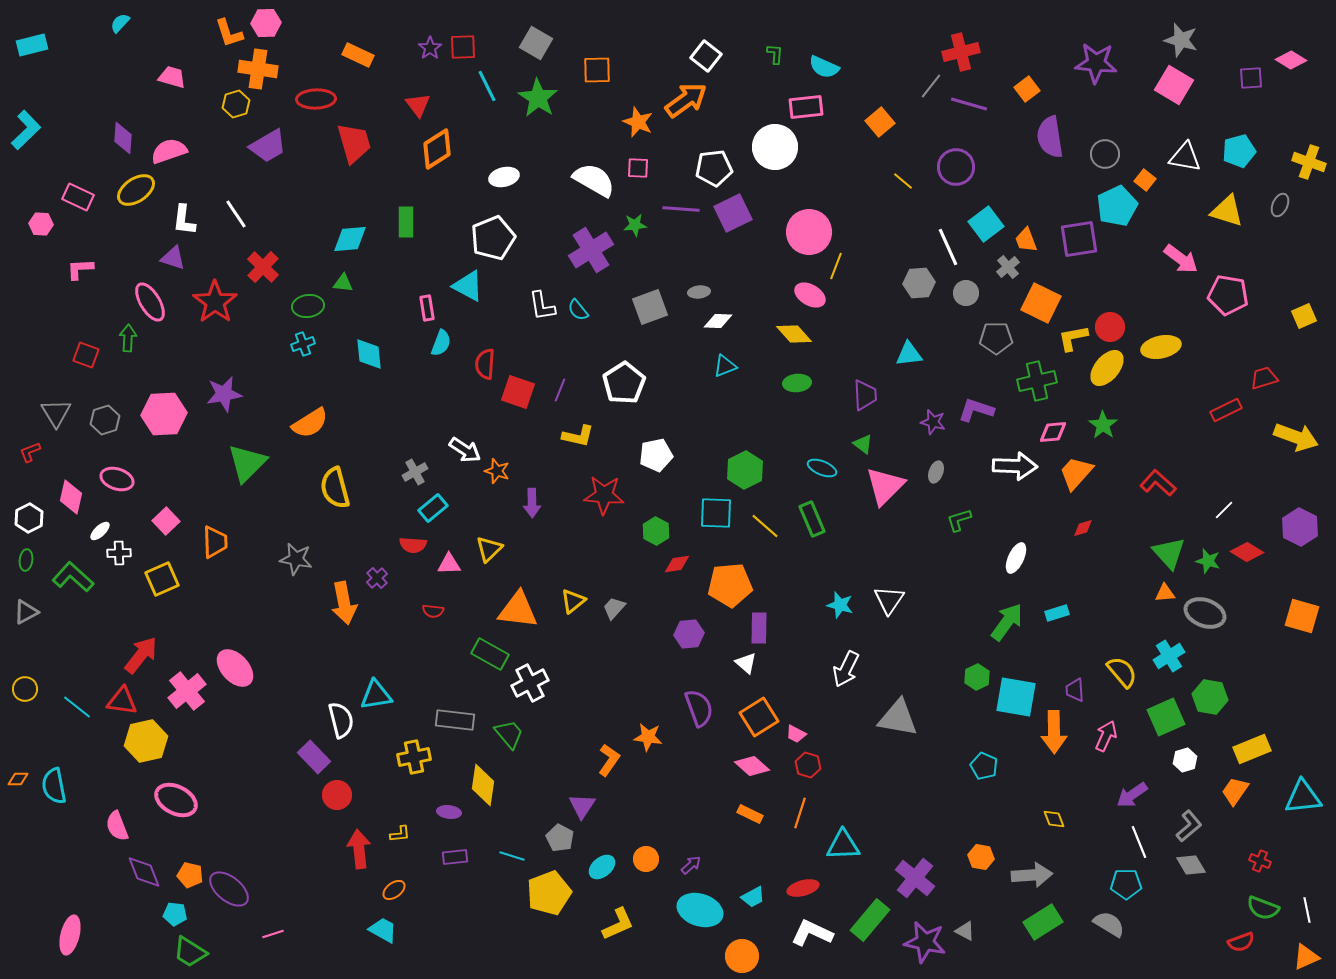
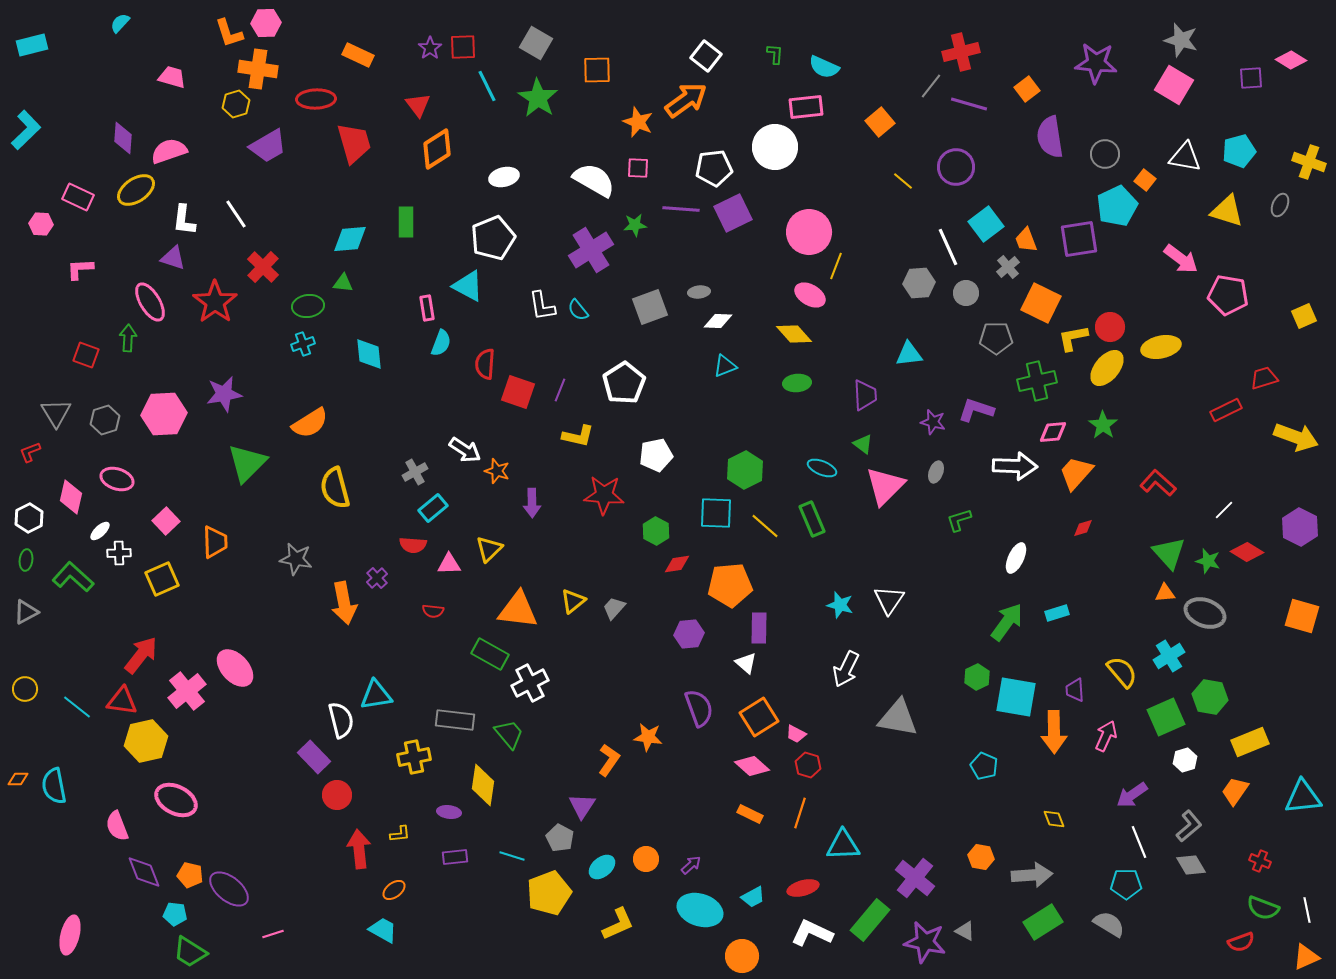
yellow rectangle at (1252, 749): moved 2 px left, 7 px up
